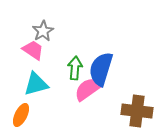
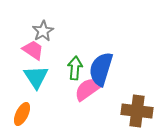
cyan triangle: moved 7 px up; rotated 48 degrees counterclockwise
orange ellipse: moved 1 px right, 1 px up
